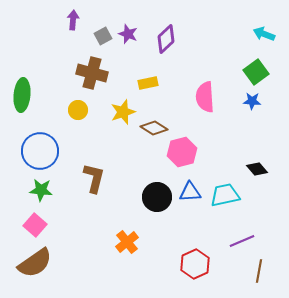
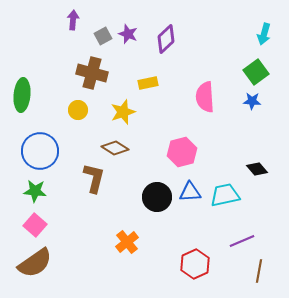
cyan arrow: rotated 95 degrees counterclockwise
brown diamond: moved 39 px left, 20 px down
green star: moved 6 px left, 1 px down
